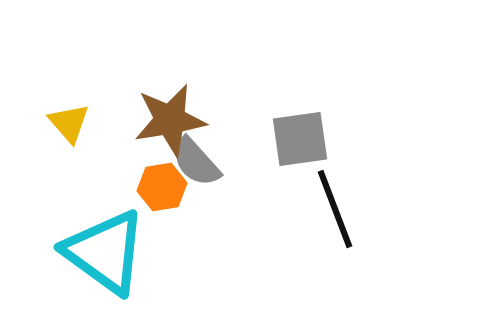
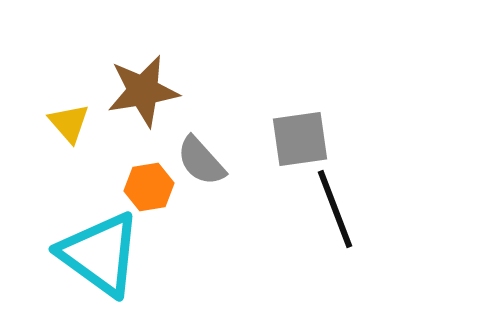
brown star: moved 27 px left, 29 px up
gray semicircle: moved 5 px right, 1 px up
orange hexagon: moved 13 px left
cyan triangle: moved 5 px left, 2 px down
